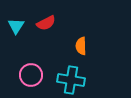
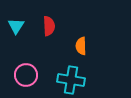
red semicircle: moved 3 px right, 3 px down; rotated 66 degrees counterclockwise
pink circle: moved 5 px left
